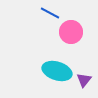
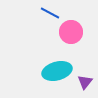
cyan ellipse: rotated 32 degrees counterclockwise
purple triangle: moved 1 px right, 2 px down
